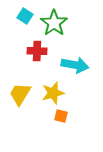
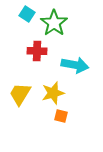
cyan square: moved 2 px right, 2 px up
